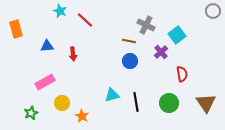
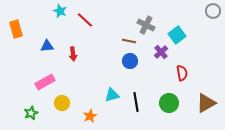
red semicircle: moved 1 px up
brown triangle: rotated 35 degrees clockwise
orange star: moved 8 px right; rotated 16 degrees clockwise
